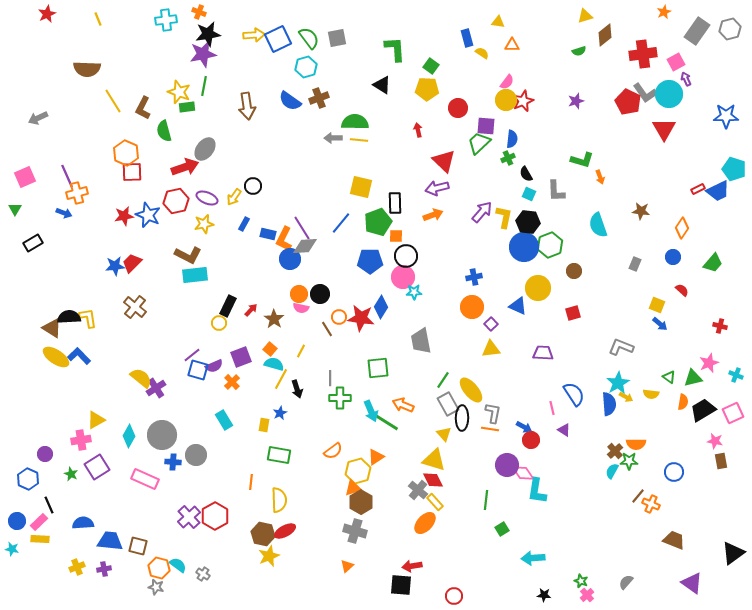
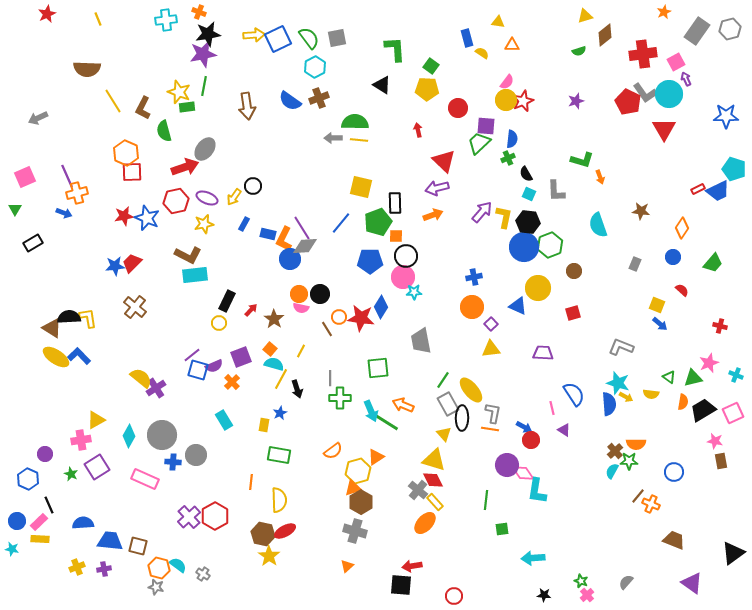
cyan hexagon at (306, 67): moved 9 px right; rotated 10 degrees counterclockwise
blue star at (148, 215): moved 1 px left, 3 px down
black rectangle at (228, 306): moved 1 px left, 5 px up
cyan star at (618, 383): rotated 25 degrees counterclockwise
green square at (502, 529): rotated 24 degrees clockwise
yellow star at (269, 556): rotated 15 degrees counterclockwise
